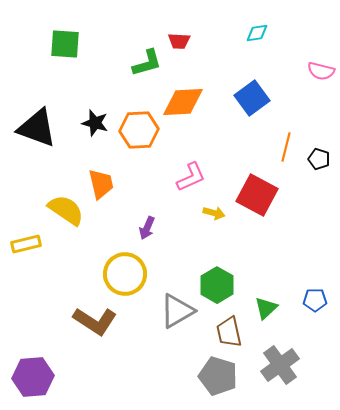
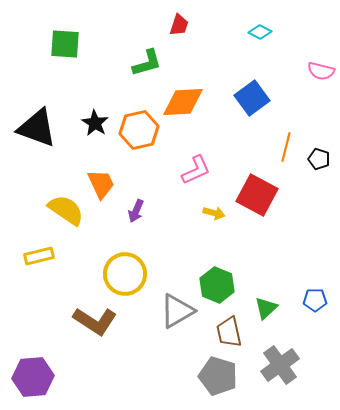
cyan diamond: moved 3 px right, 1 px up; rotated 35 degrees clockwise
red trapezoid: moved 16 px up; rotated 75 degrees counterclockwise
black star: rotated 16 degrees clockwise
orange hexagon: rotated 9 degrees counterclockwise
pink L-shape: moved 5 px right, 7 px up
orange trapezoid: rotated 12 degrees counterclockwise
purple arrow: moved 11 px left, 17 px up
yellow rectangle: moved 13 px right, 12 px down
green hexagon: rotated 8 degrees counterclockwise
